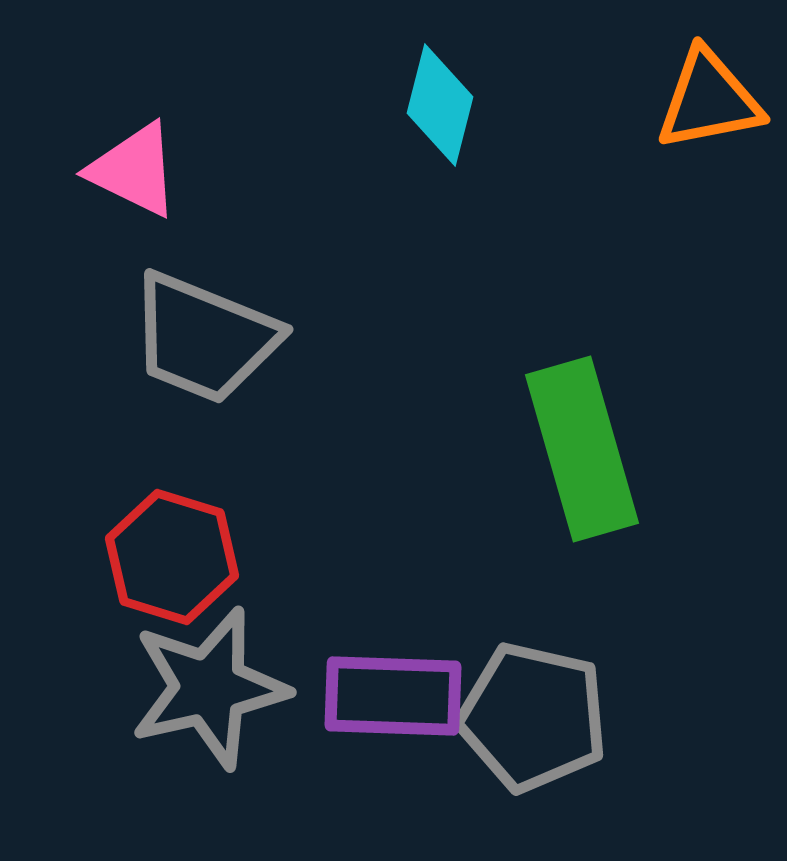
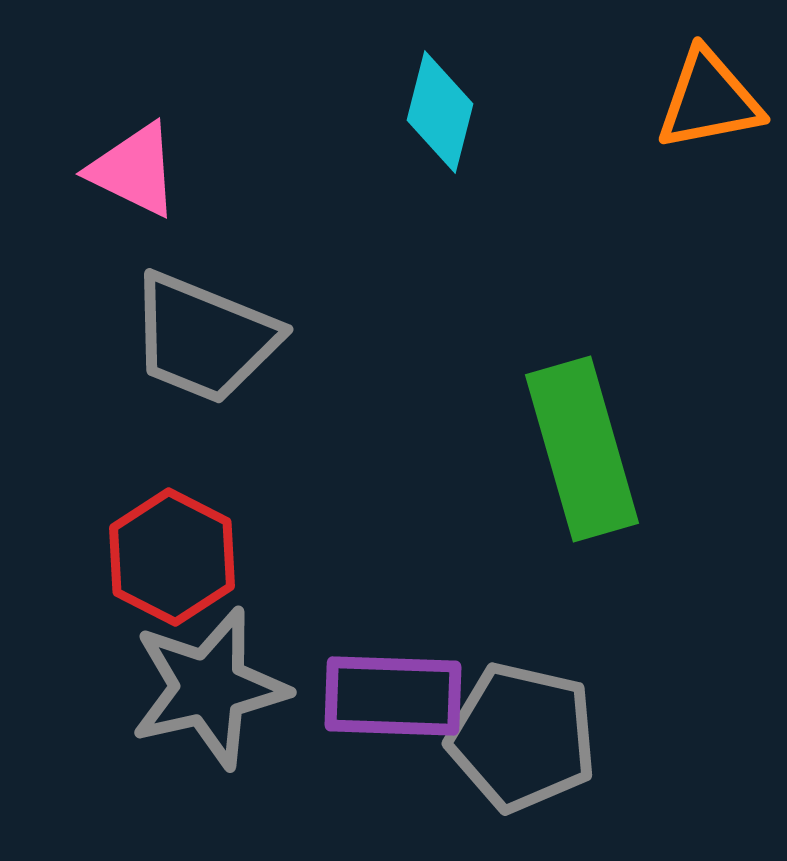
cyan diamond: moved 7 px down
red hexagon: rotated 10 degrees clockwise
gray pentagon: moved 11 px left, 20 px down
